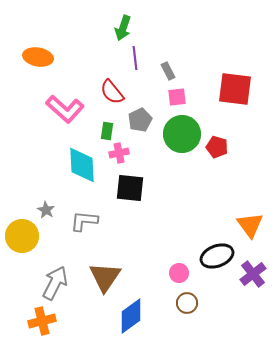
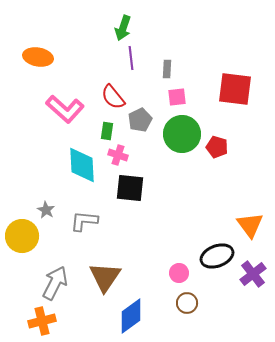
purple line: moved 4 px left
gray rectangle: moved 1 px left, 2 px up; rotated 30 degrees clockwise
red semicircle: moved 1 px right, 5 px down
pink cross: moved 1 px left, 2 px down; rotated 30 degrees clockwise
